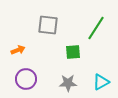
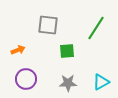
green square: moved 6 px left, 1 px up
